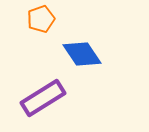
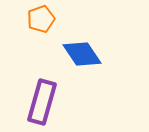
purple rectangle: moved 1 px left, 4 px down; rotated 42 degrees counterclockwise
